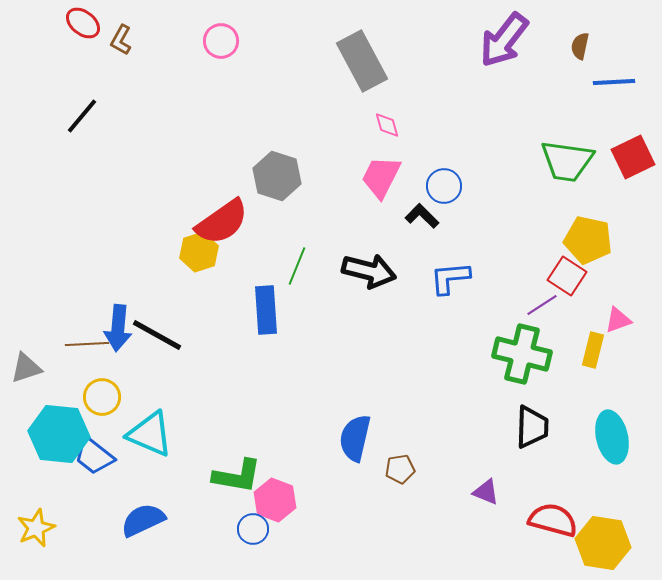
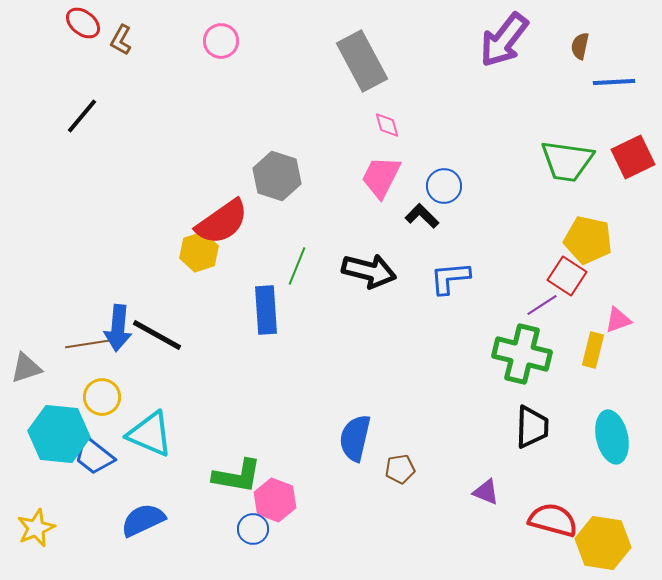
brown line at (87, 344): rotated 6 degrees counterclockwise
